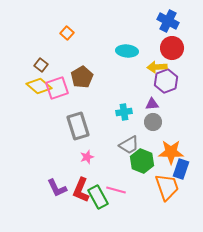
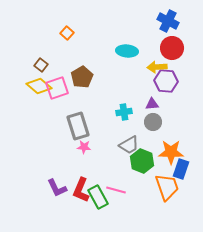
purple hexagon: rotated 25 degrees clockwise
pink star: moved 3 px left, 10 px up; rotated 24 degrees clockwise
